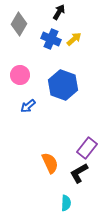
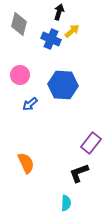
black arrow: rotated 14 degrees counterclockwise
gray diamond: rotated 15 degrees counterclockwise
yellow arrow: moved 2 px left, 8 px up
blue hexagon: rotated 16 degrees counterclockwise
blue arrow: moved 2 px right, 2 px up
purple rectangle: moved 4 px right, 5 px up
orange semicircle: moved 24 px left
black L-shape: rotated 10 degrees clockwise
